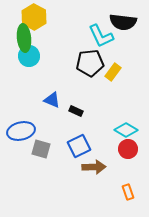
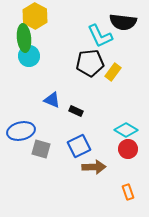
yellow hexagon: moved 1 px right, 1 px up
cyan L-shape: moved 1 px left
